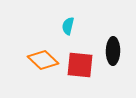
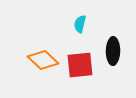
cyan semicircle: moved 12 px right, 2 px up
red square: rotated 12 degrees counterclockwise
